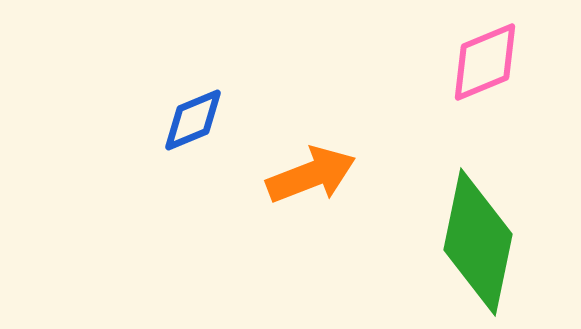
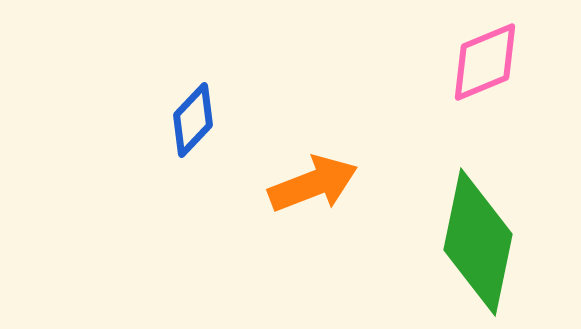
blue diamond: rotated 24 degrees counterclockwise
orange arrow: moved 2 px right, 9 px down
